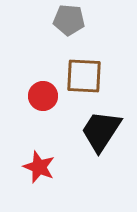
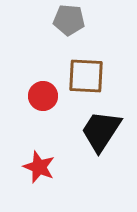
brown square: moved 2 px right
